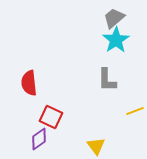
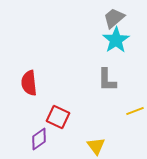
red square: moved 7 px right
